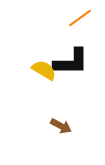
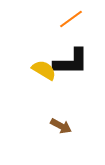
orange line: moved 9 px left, 1 px down
